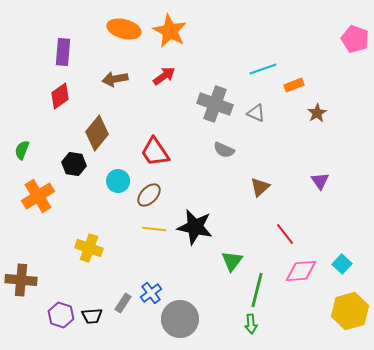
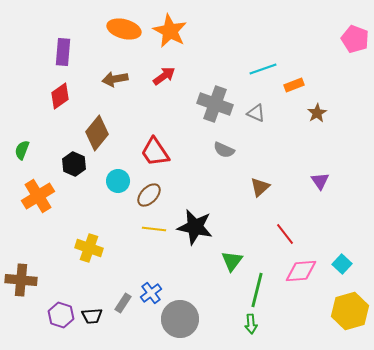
black hexagon: rotated 15 degrees clockwise
